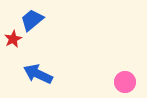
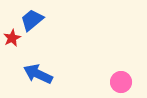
red star: moved 1 px left, 1 px up
pink circle: moved 4 px left
